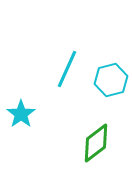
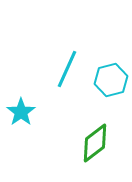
cyan star: moved 2 px up
green diamond: moved 1 px left
